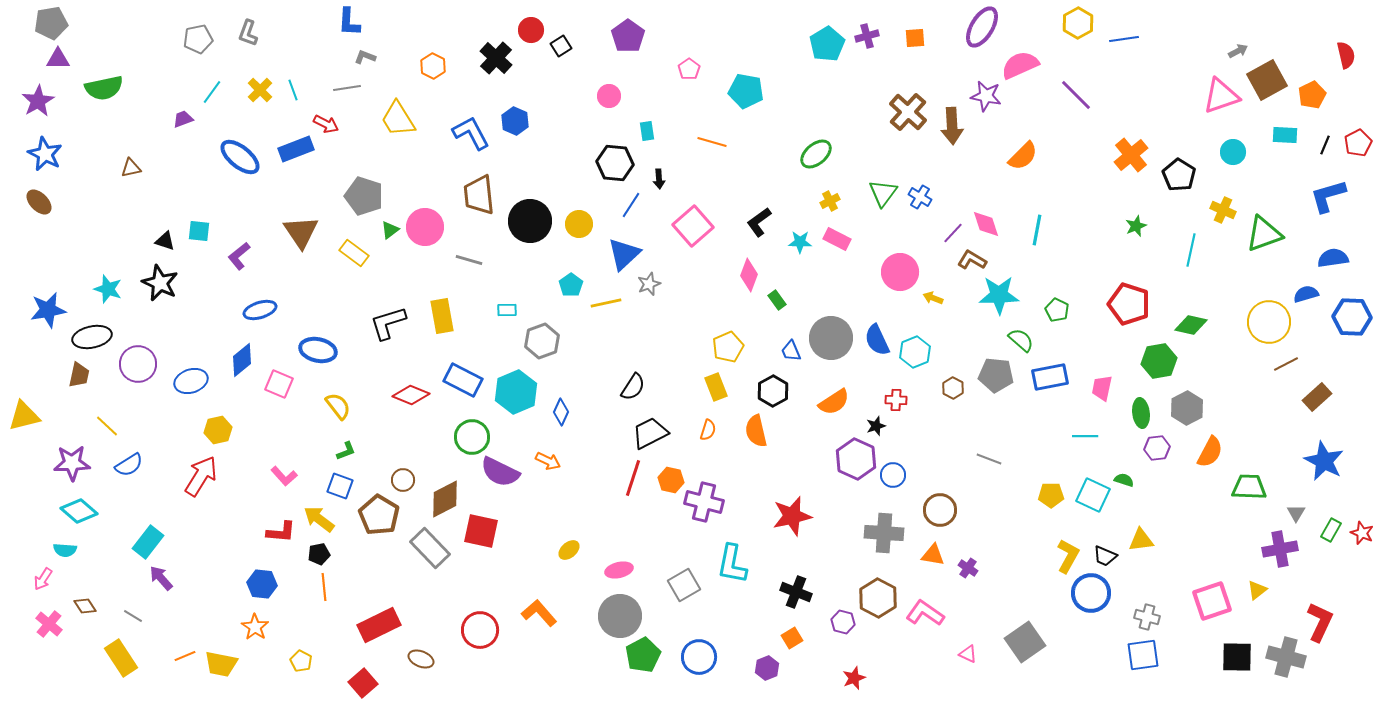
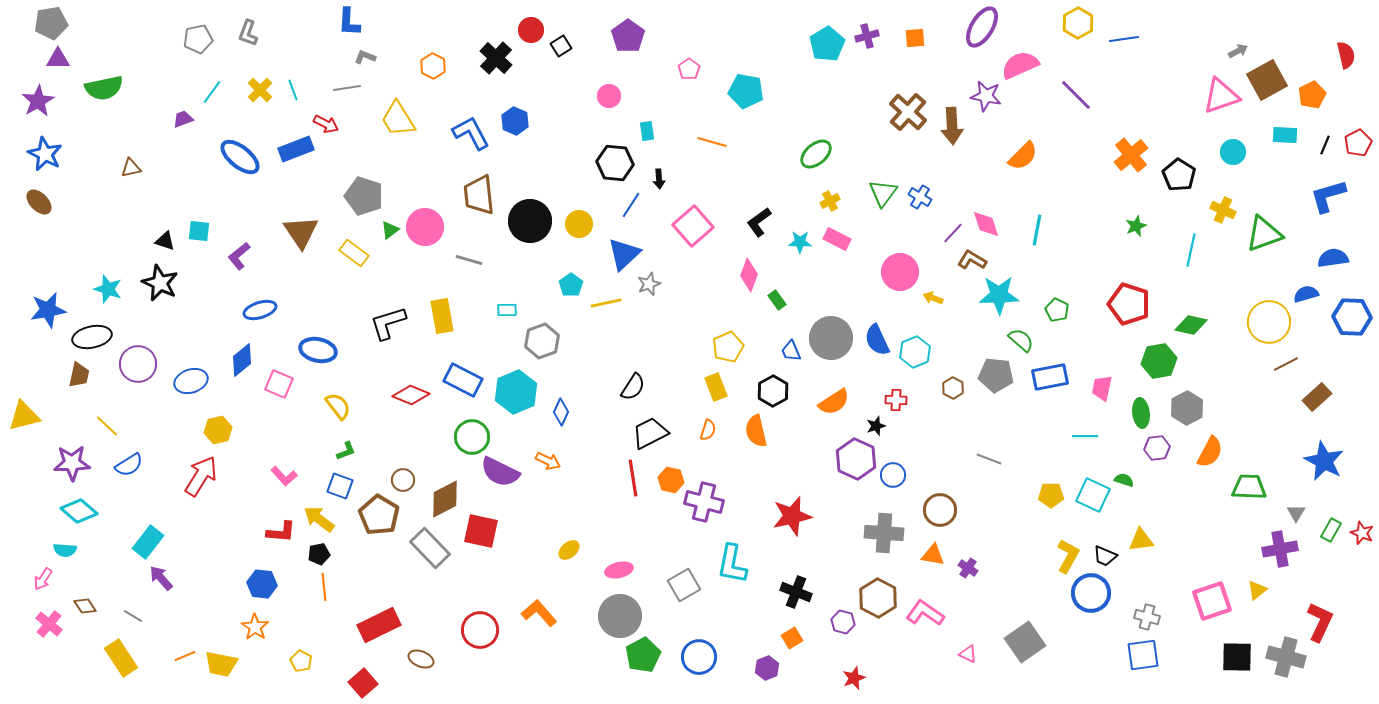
red line at (633, 478): rotated 27 degrees counterclockwise
